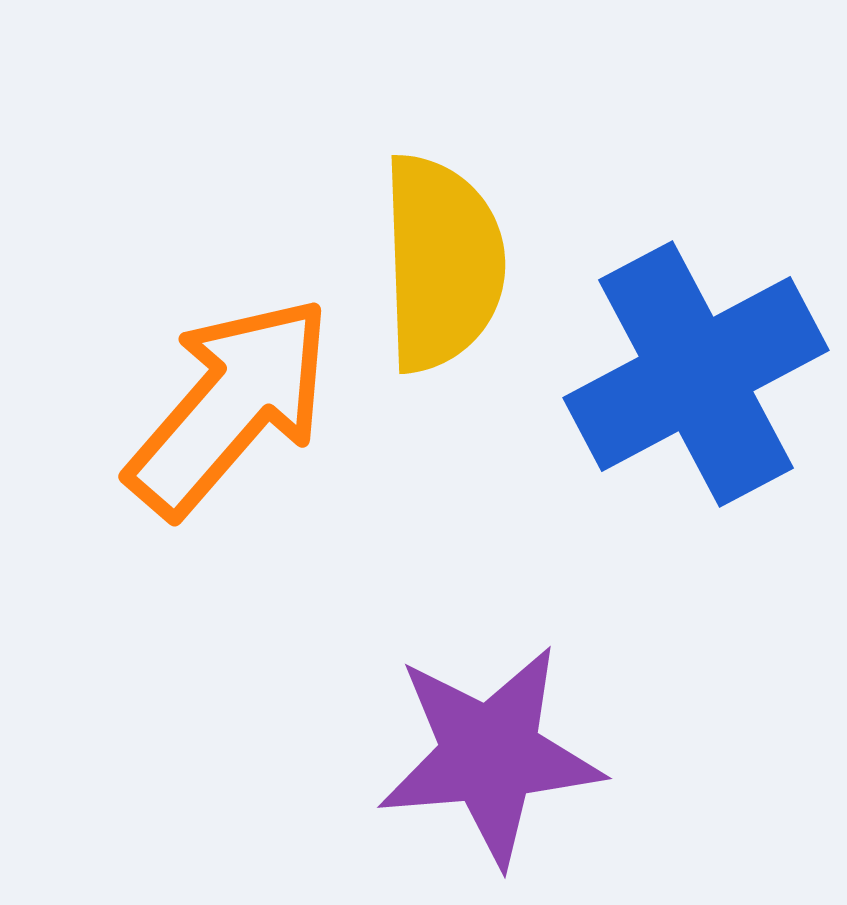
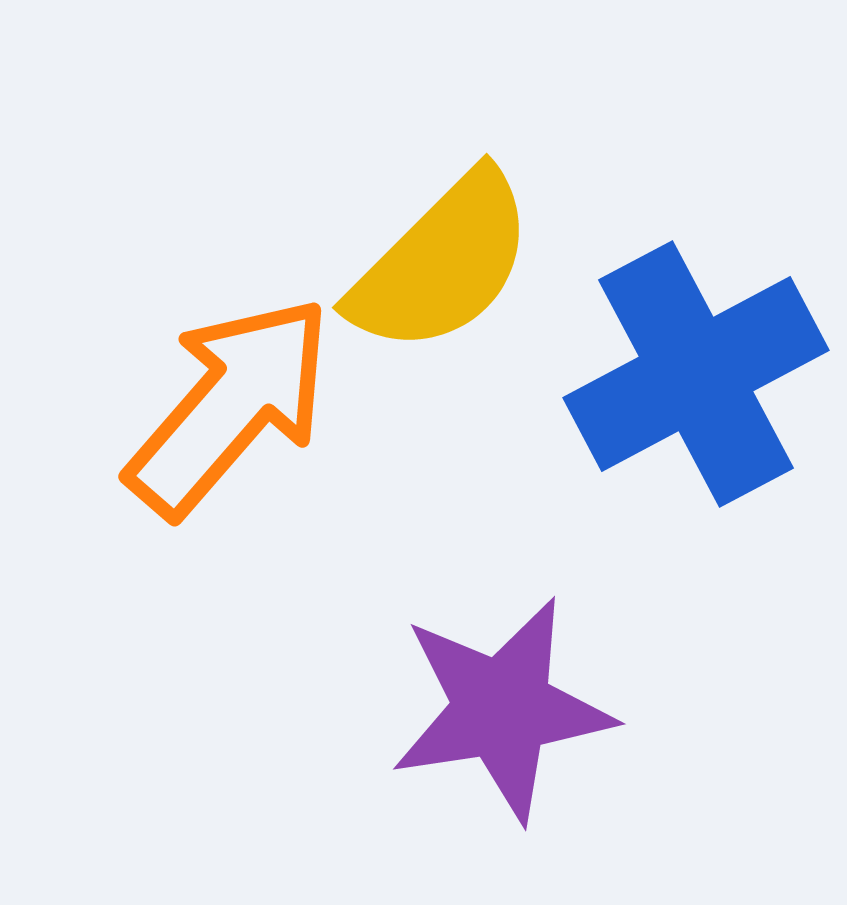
yellow semicircle: rotated 47 degrees clockwise
purple star: moved 12 px right, 46 px up; rotated 4 degrees counterclockwise
